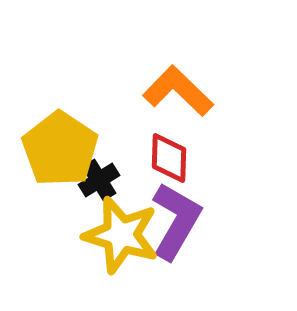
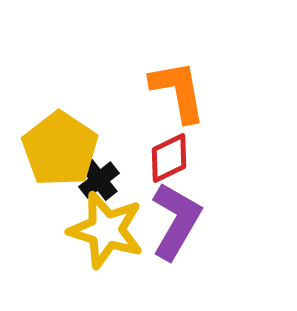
orange L-shape: rotated 36 degrees clockwise
red diamond: rotated 62 degrees clockwise
black cross: rotated 6 degrees counterclockwise
yellow star: moved 15 px left, 5 px up
